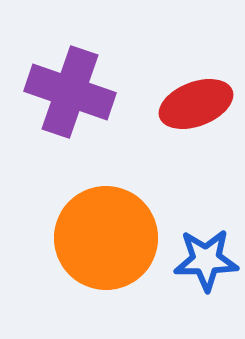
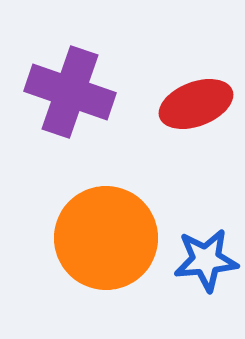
blue star: rotated 4 degrees counterclockwise
